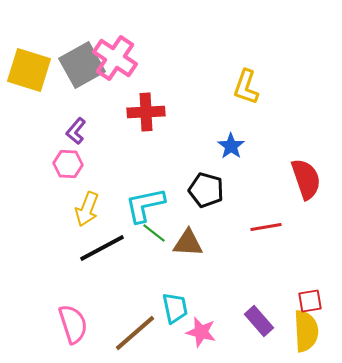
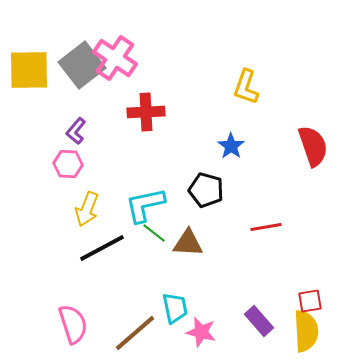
gray square: rotated 9 degrees counterclockwise
yellow square: rotated 18 degrees counterclockwise
red semicircle: moved 7 px right, 33 px up
